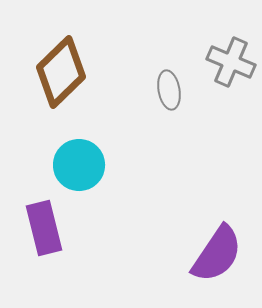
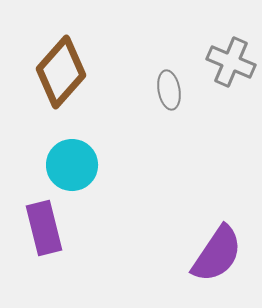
brown diamond: rotated 4 degrees counterclockwise
cyan circle: moved 7 px left
